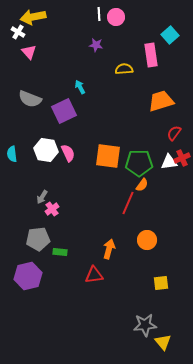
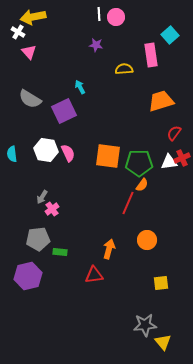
gray semicircle: rotated 10 degrees clockwise
